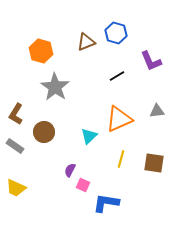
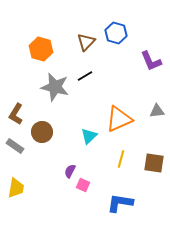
brown triangle: rotated 24 degrees counterclockwise
orange hexagon: moved 2 px up
black line: moved 32 px left
gray star: rotated 20 degrees counterclockwise
brown circle: moved 2 px left
purple semicircle: moved 1 px down
yellow trapezoid: rotated 105 degrees counterclockwise
blue L-shape: moved 14 px right
